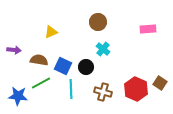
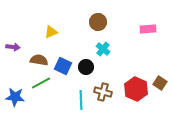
purple arrow: moved 1 px left, 3 px up
cyan line: moved 10 px right, 11 px down
blue star: moved 3 px left, 1 px down
